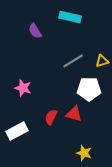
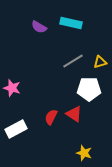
cyan rectangle: moved 1 px right, 6 px down
purple semicircle: moved 4 px right, 4 px up; rotated 28 degrees counterclockwise
yellow triangle: moved 2 px left, 1 px down
pink star: moved 11 px left
red triangle: rotated 18 degrees clockwise
white rectangle: moved 1 px left, 2 px up
